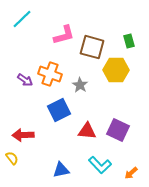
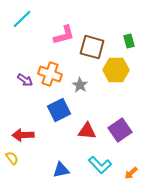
purple square: moved 2 px right; rotated 30 degrees clockwise
